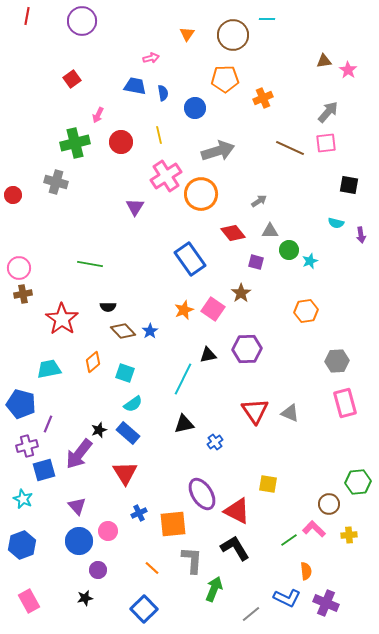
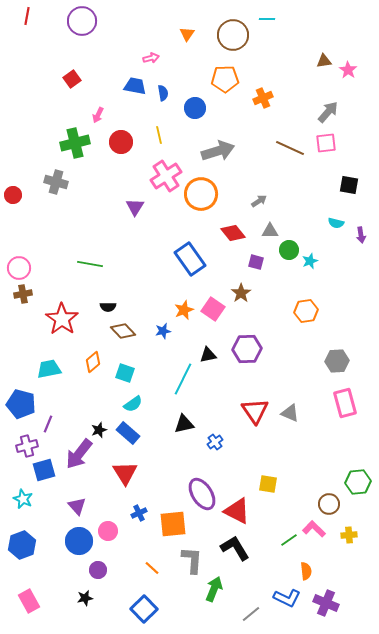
blue star at (150, 331): moved 13 px right; rotated 21 degrees clockwise
